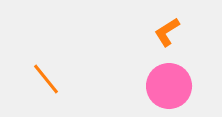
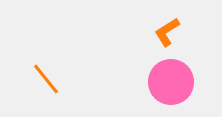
pink circle: moved 2 px right, 4 px up
